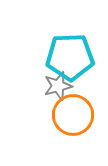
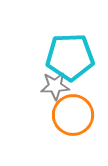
gray star: moved 3 px left; rotated 12 degrees clockwise
